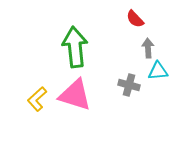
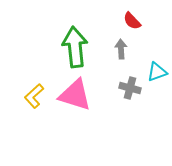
red semicircle: moved 3 px left, 2 px down
gray arrow: moved 27 px left, 1 px down
cyan triangle: moved 1 px left, 1 px down; rotated 15 degrees counterclockwise
gray cross: moved 1 px right, 3 px down
yellow L-shape: moved 3 px left, 3 px up
